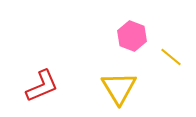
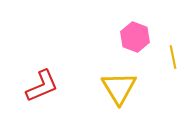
pink hexagon: moved 3 px right, 1 px down
yellow line: moved 2 px right; rotated 40 degrees clockwise
